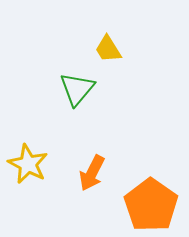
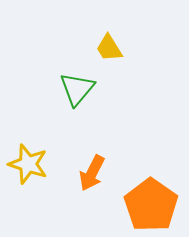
yellow trapezoid: moved 1 px right, 1 px up
yellow star: rotated 9 degrees counterclockwise
